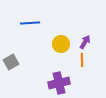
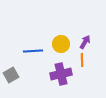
blue line: moved 3 px right, 28 px down
gray square: moved 13 px down
purple cross: moved 2 px right, 9 px up
